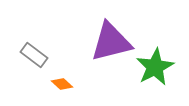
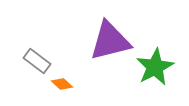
purple triangle: moved 1 px left, 1 px up
gray rectangle: moved 3 px right, 6 px down
